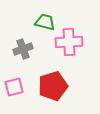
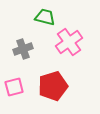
green trapezoid: moved 5 px up
pink cross: rotated 32 degrees counterclockwise
